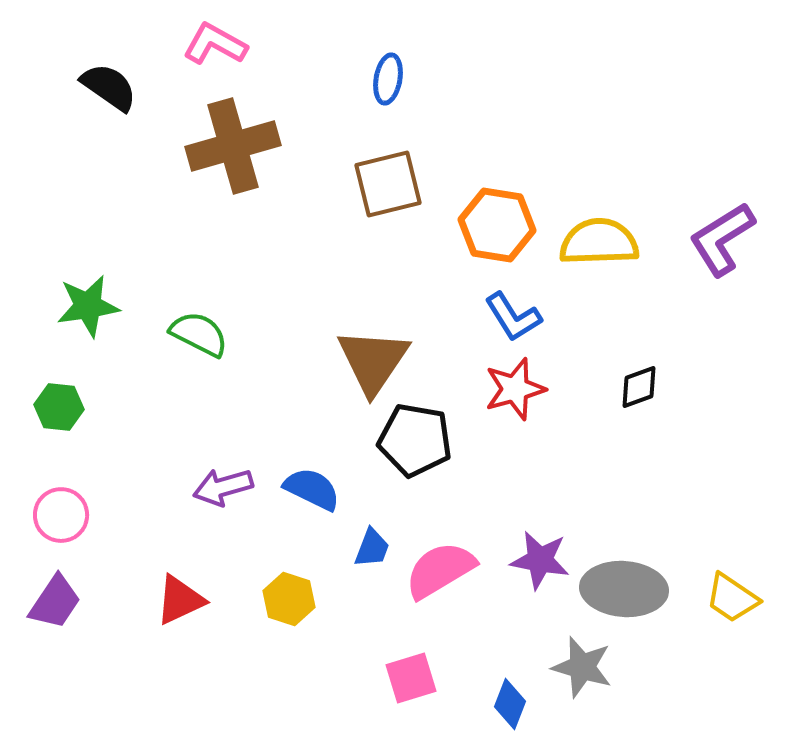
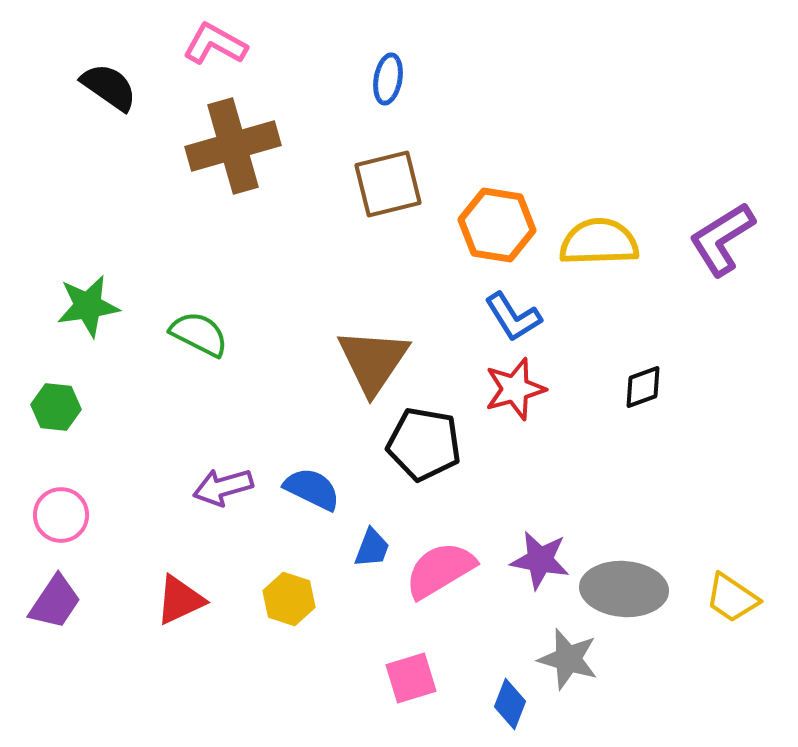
black diamond: moved 4 px right
green hexagon: moved 3 px left
black pentagon: moved 9 px right, 4 px down
gray star: moved 14 px left, 8 px up
